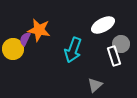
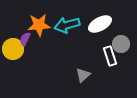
white ellipse: moved 3 px left, 1 px up
orange star: moved 5 px up; rotated 15 degrees counterclockwise
cyan arrow: moved 6 px left, 25 px up; rotated 55 degrees clockwise
white rectangle: moved 4 px left
gray triangle: moved 12 px left, 10 px up
